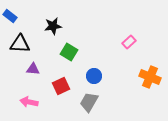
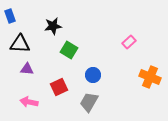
blue rectangle: rotated 32 degrees clockwise
green square: moved 2 px up
purple triangle: moved 6 px left
blue circle: moved 1 px left, 1 px up
red square: moved 2 px left, 1 px down
